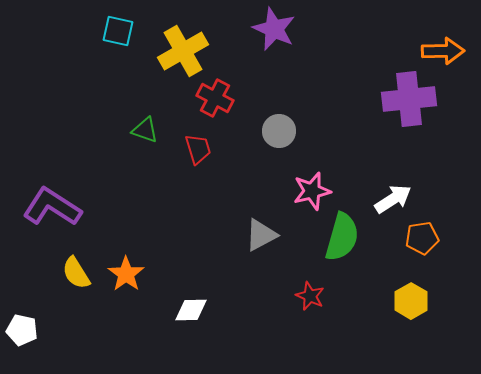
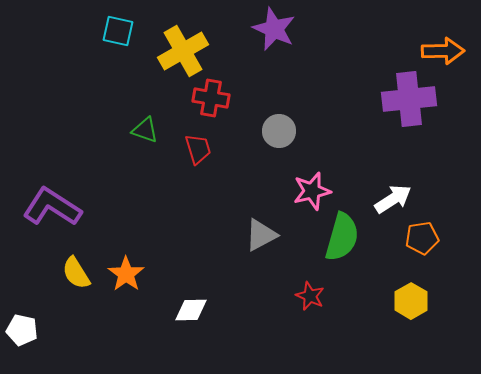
red cross: moved 4 px left; rotated 18 degrees counterclockwise
